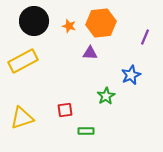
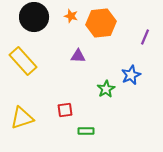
black circle: moved 4 px up
orange star: moved 2 px right, 10 px up
purple triangle: moved 12 px left, 3 px down
yellow rectangle: rotated 76 degrees clockwise
green star: moved 7 px up
